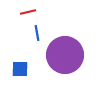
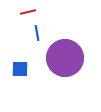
purple circle: moved 3 px down
